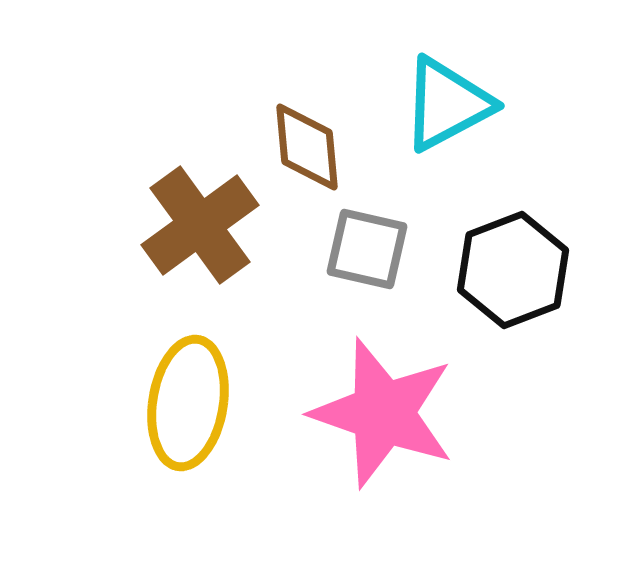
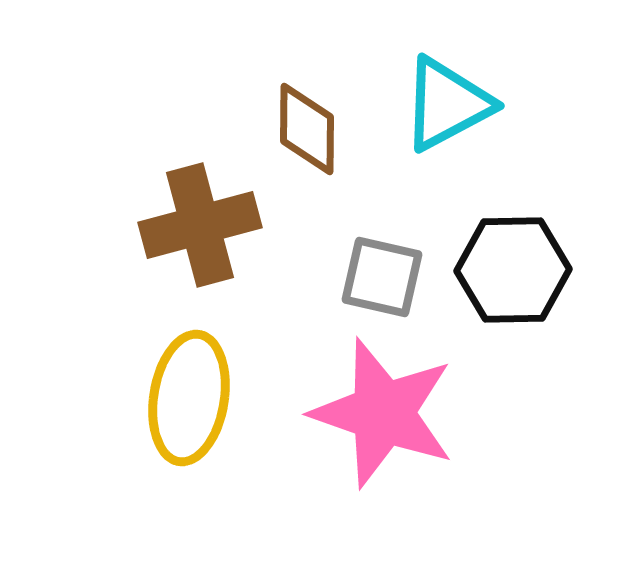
brown diamond: moved 18 px up; rotated 6 degrees clockwise
brown cross: rotated 21 degrees clockwise
gray square: moved 15 px right, 28 px down
black hexagon: rotated 20 degrees clockwise
yellow ellipse: moved 1 px right, 5 px up
